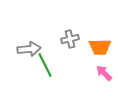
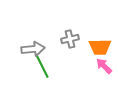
gray arrow: moved 4 px right
green line: moved 3 px left, 1 px down
pink arrow: moved 7 px up
